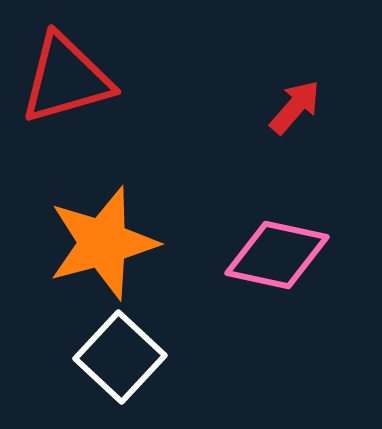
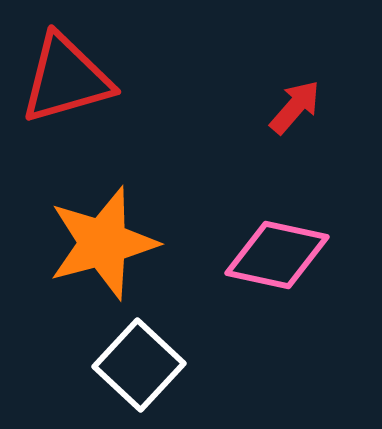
white square: moved 19 px right, 8 px down
